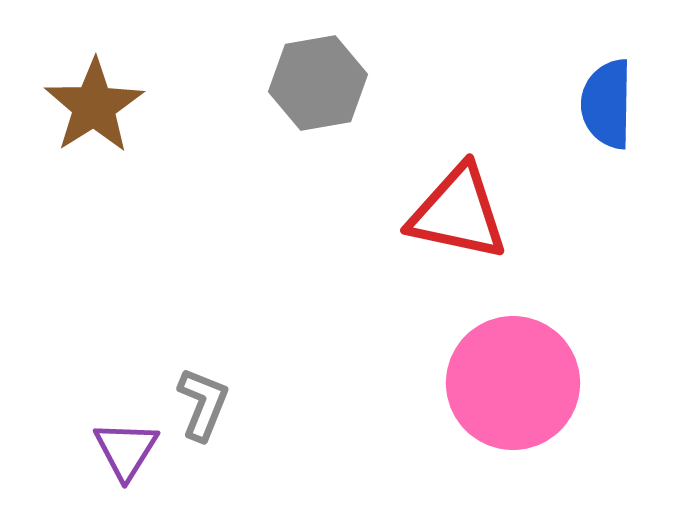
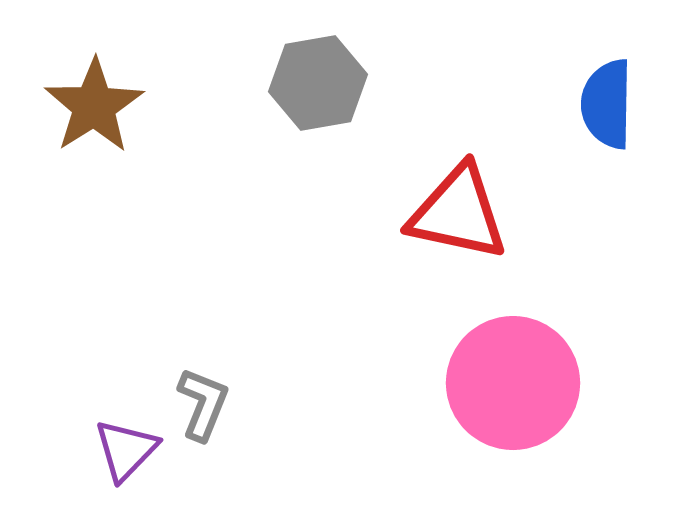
purple triangle: rotated 12 degrees clockwise
